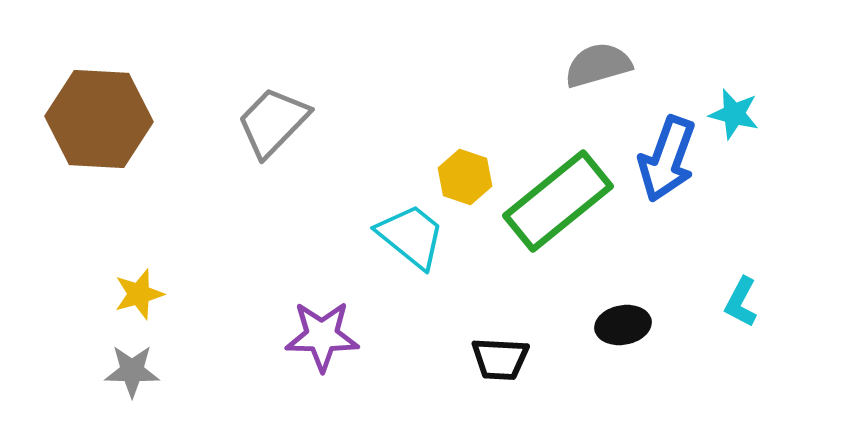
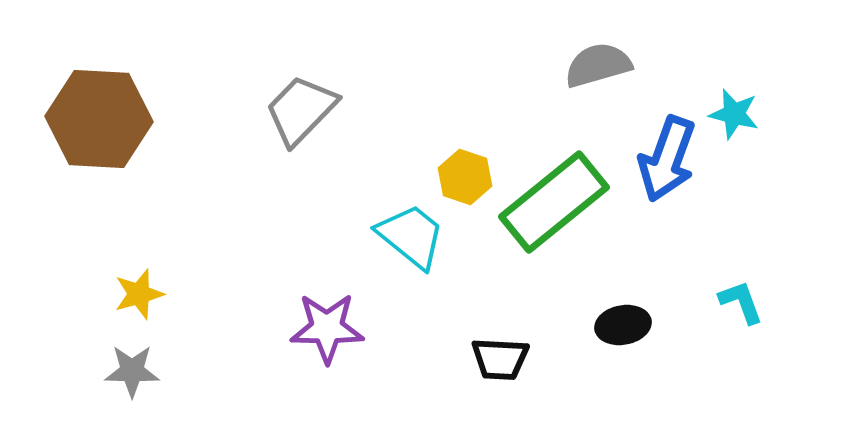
gray trapezoid: moved 28 px right, 12 px up
green rectangle: moved 4 px left, 1 px down
cyan L-shape: rotated 132 degrees clockwise
purple star: moved 5 px right, 8 px up
